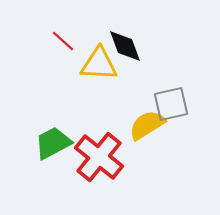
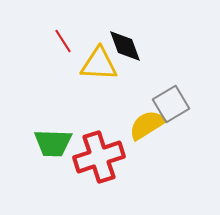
red line: rotated 15 degrees clockwise
gray square: rotated 18 degrees counterclockwise
green trapezoid: rotated 150 degrees counterclockwise
red cross: rotated 33 degrees clockwise
